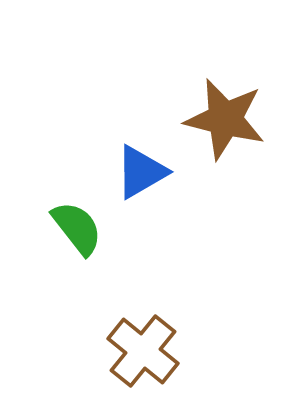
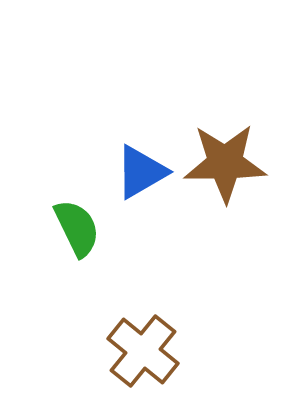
brown star: moved 44 px down; rotated 14 degrees counterclockwise
green semicircle: rotated 12 degrees clockwise
